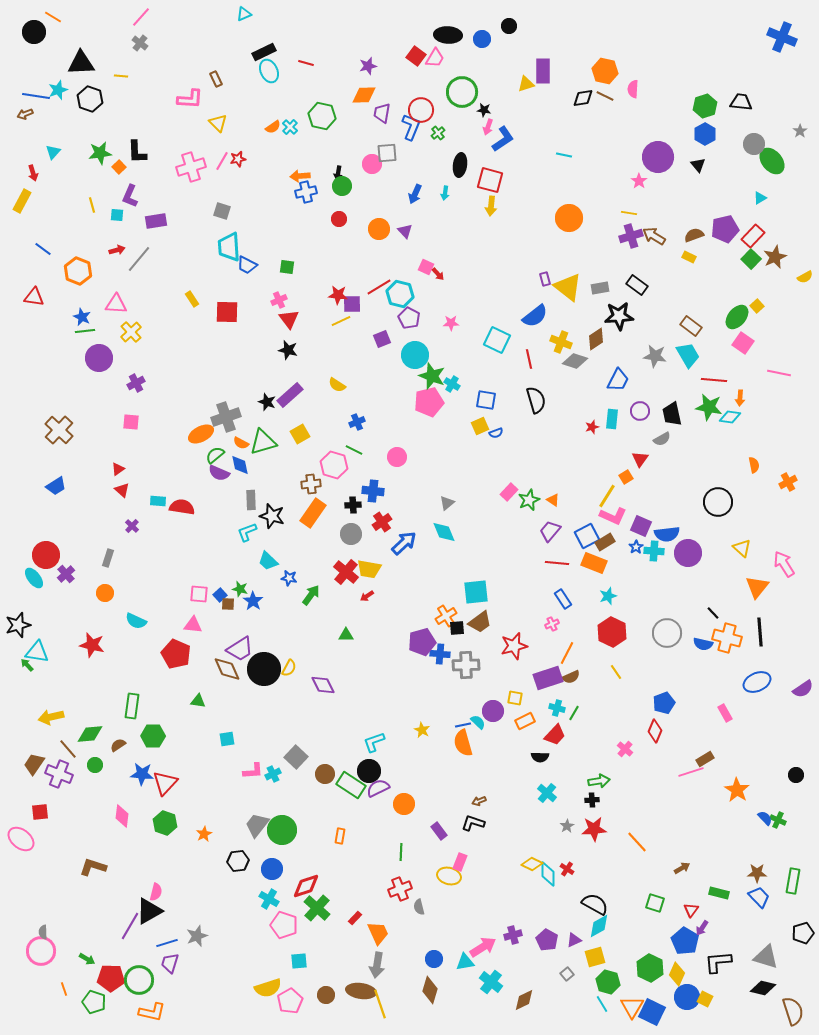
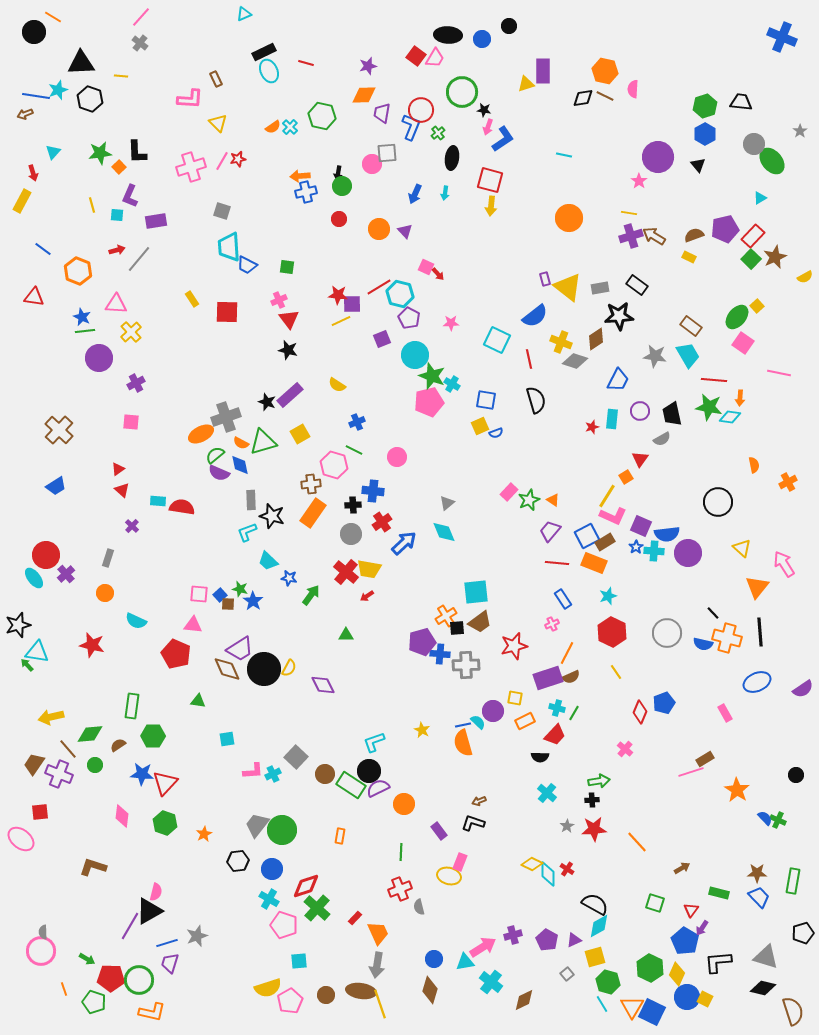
black ellipse at (460, 165): moved 8 px left, 7 px up
red diamond at (655, 731): moved 15 px left, 19 px up
